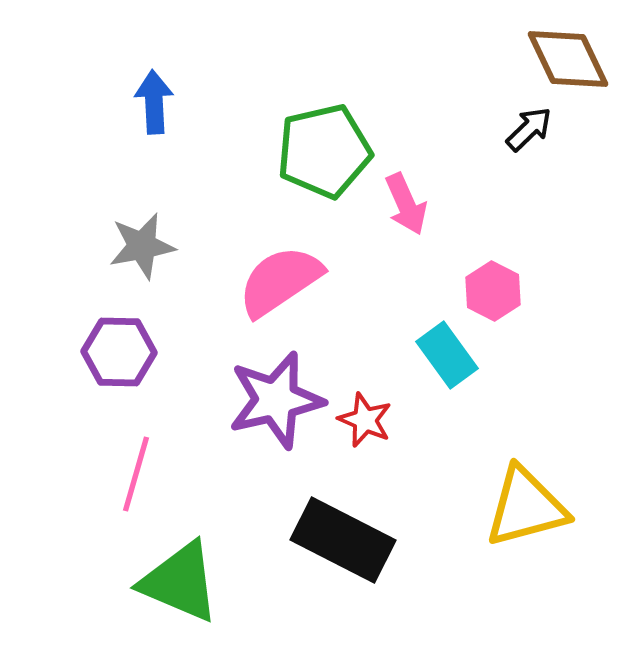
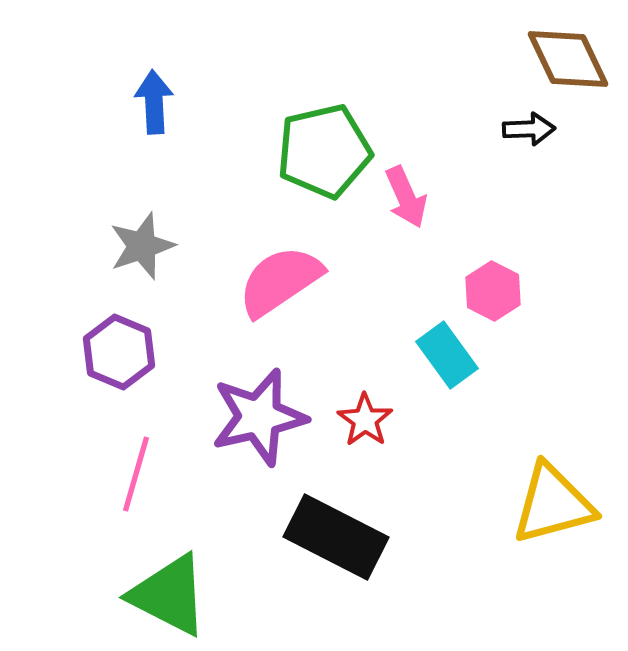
black arrow: rotated 42 degrees clockwise
pink arrow: moved 7 px up
gray star: rotated 8 degrees counterclockwise
purple hexagon: rotated 22 degrees clockwise
purple star: moved 17 px left, 17 px down
red star: rotated 12 degrees clockwise
yellow triangle: moved 27 px right, 3 px up
black rectangle: moved 7 px left, 3 px up
green triangle: moved 11 px left, 13 px down; rotated 4 degrees clockwise
